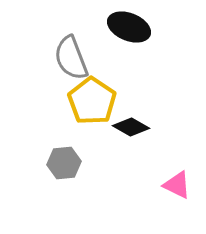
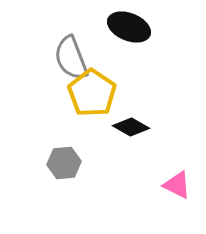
yellow pentagon: moved 8 px up
